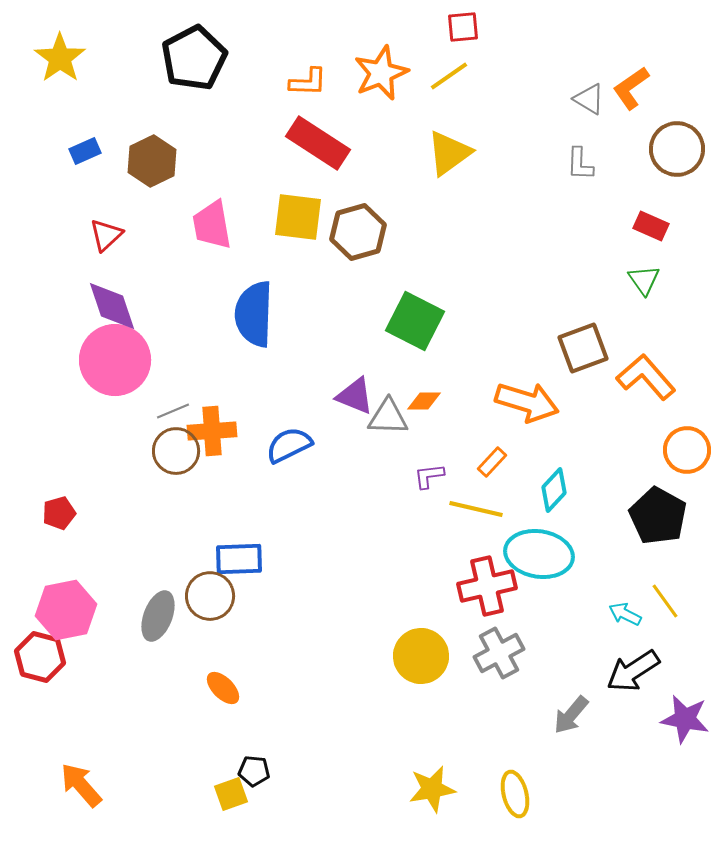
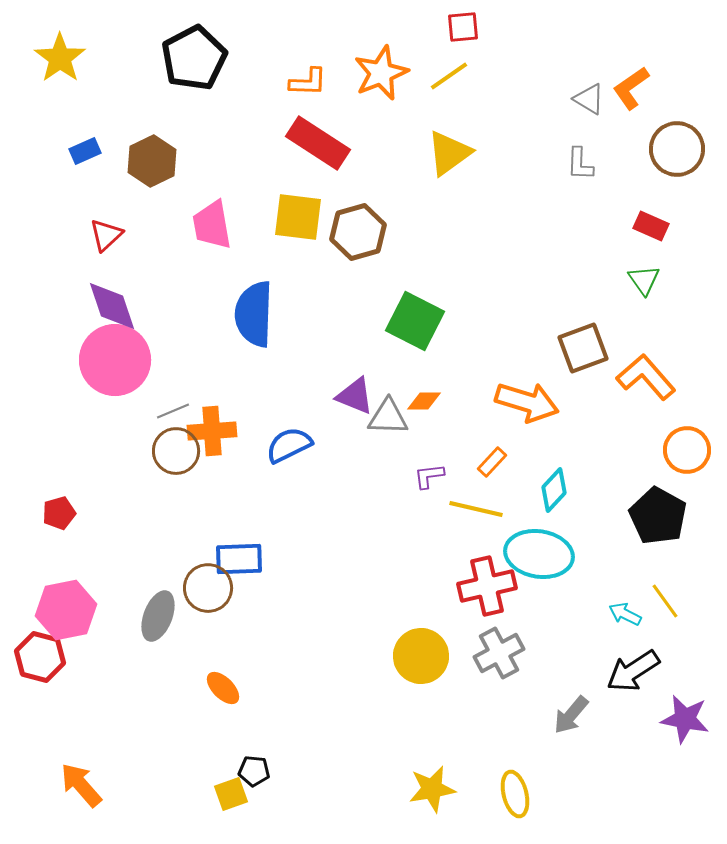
brown circle at (210, 596): moved 2 px left, 8 px up
